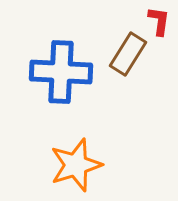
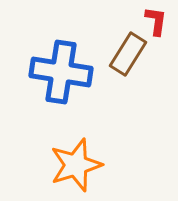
red L-shape: moved 3 px left
blue cross: rotated 6 degrees clockwise
